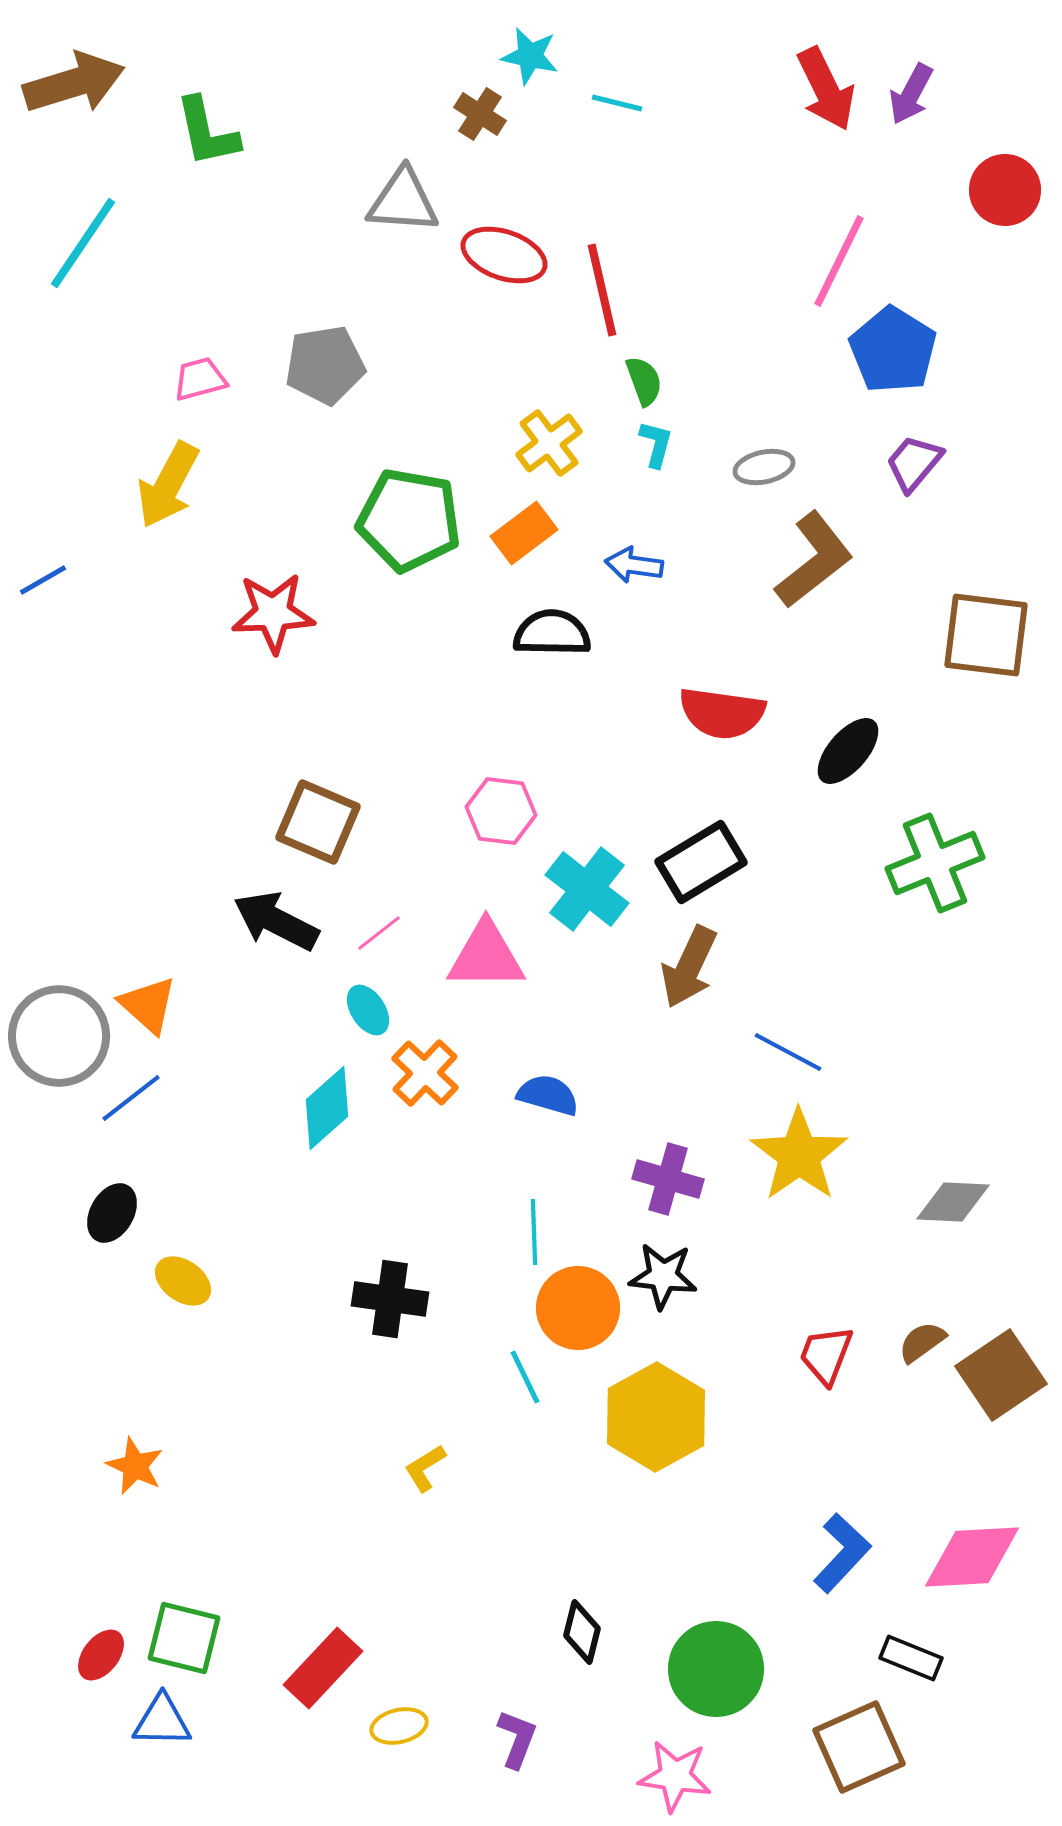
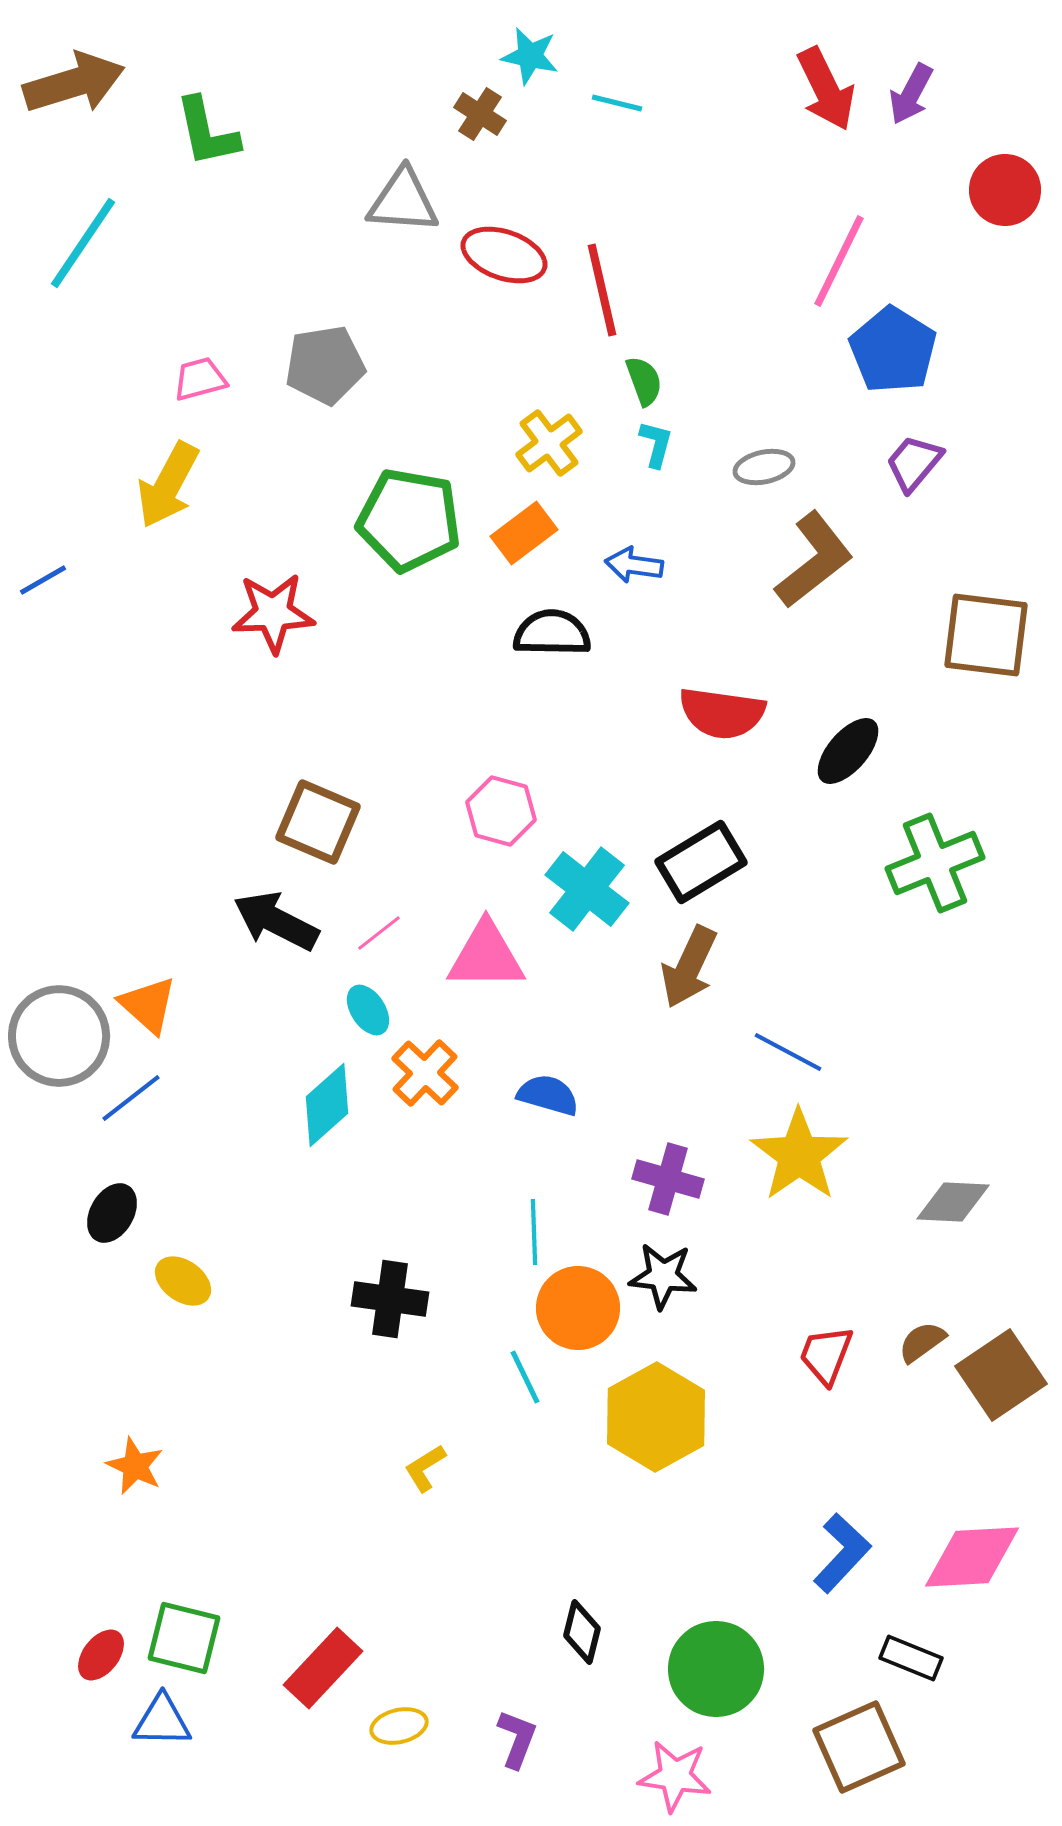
pink hexagon at (501, 811): rotated 8 degrees clockwise
cyan diamond at (327, 1108): moved 3 px up
